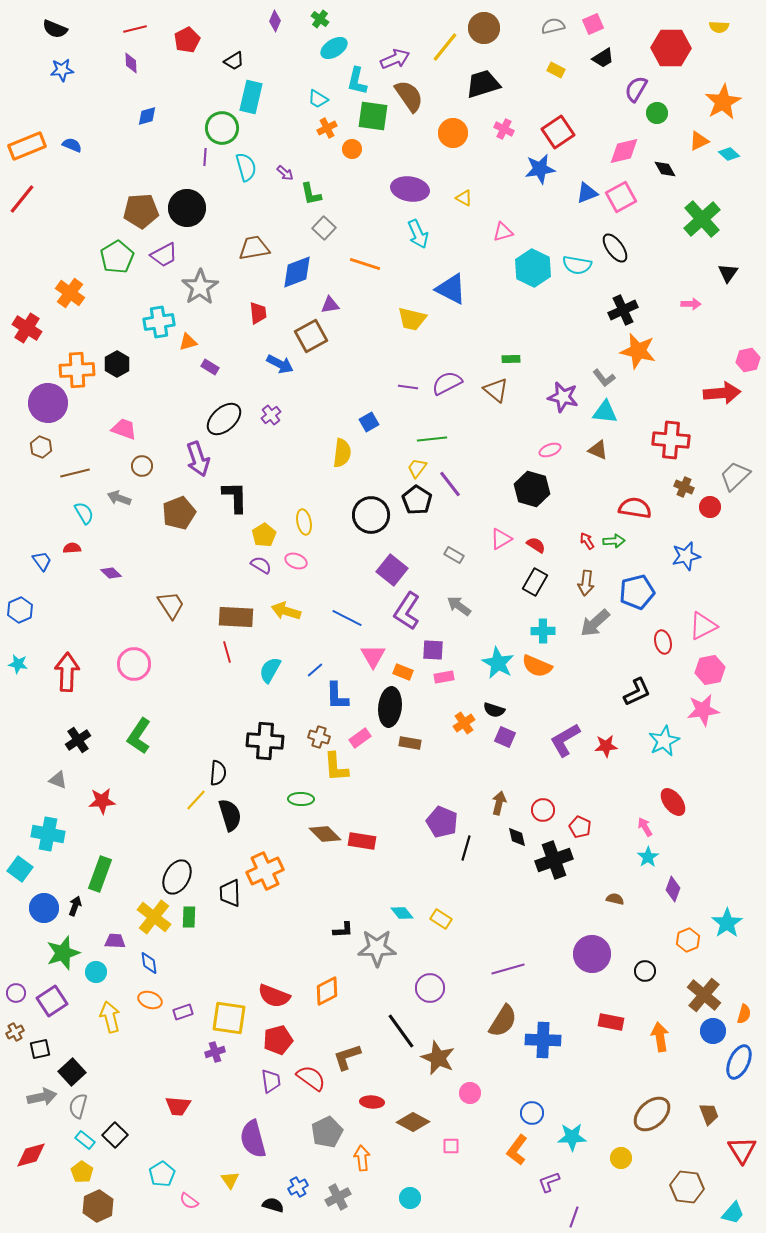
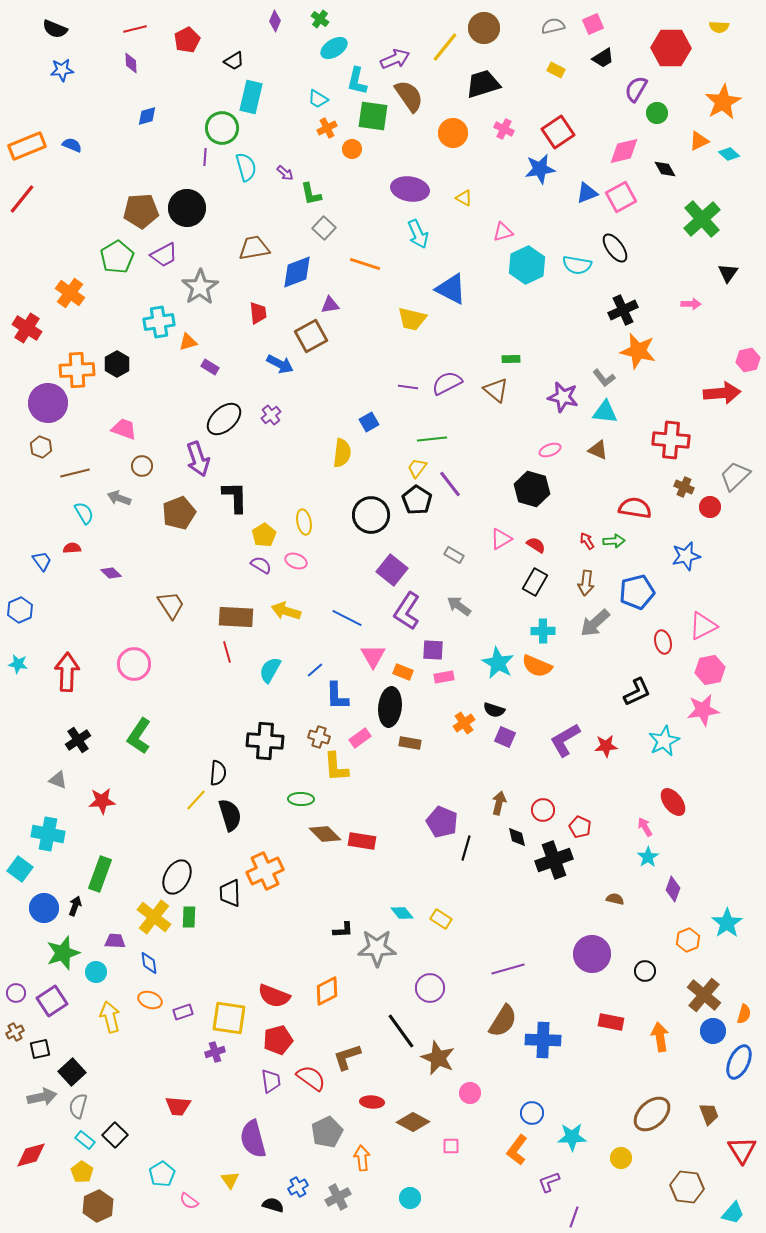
cyan hexagon at (533, 268): moved 6 px left, 3 px up; rotated 9 degrees clockwise
